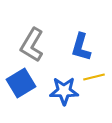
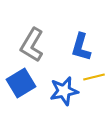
blue star: rotated 12 degrees counterclockwise
